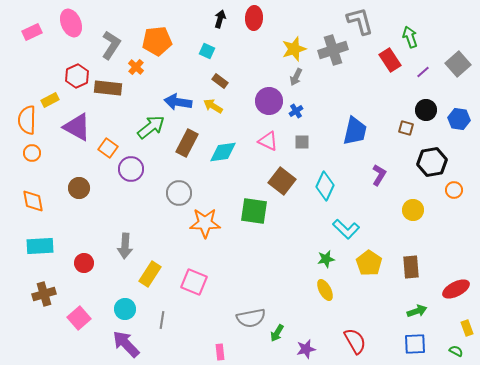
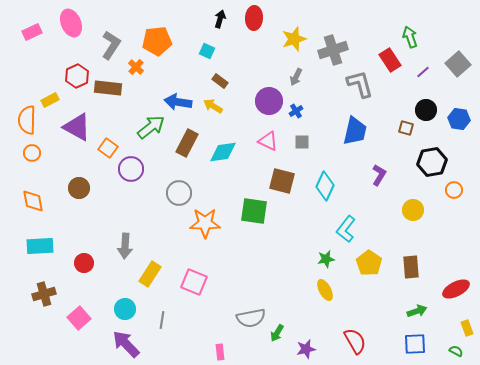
gray L-shape at (360, 21): moved 63 px down
yellow star at (294, 49): moved 10 px up
brown square at (282, 181): rotated 24 degrees counterclockwise
cyan L-shape at (346, 229): rotated 84 degrees clockwise
